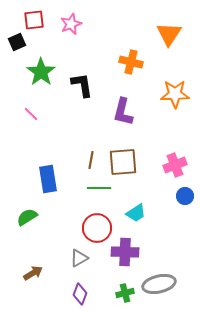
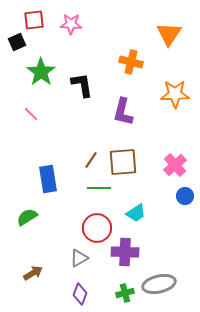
pink star: rotated 25 degrees clockwise
brown line: rotated 24 degrees clockwise
pink cross: rotated 20 degrees counterclockwise
